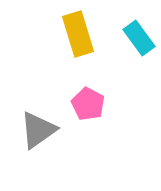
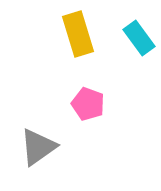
pink pentagon: rotated 8 degrees counterclockwise
gray triangle: moved 17 px down
